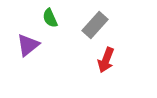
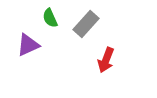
gray rectangle: moved 9 px left, 1 px up
purple triangle: rotated 15 degrees clockwise
